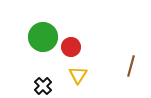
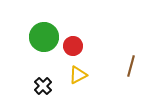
green circle: moved 1 px right
red circle: moved 2 px right, 1 px up
yellow triangle: rotated 30 degrees clockwise
